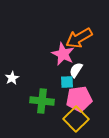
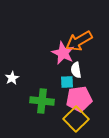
orange arrow: moved 3 px down
pink star: moved 1 px up
white semicircle: rotated 42 degrees counterclockwise
